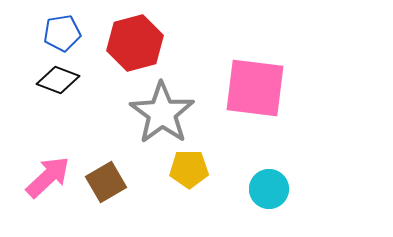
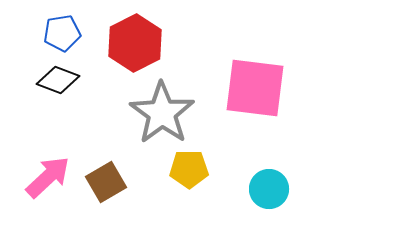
red hexagon: rotated 12 degrees counterclockwise
